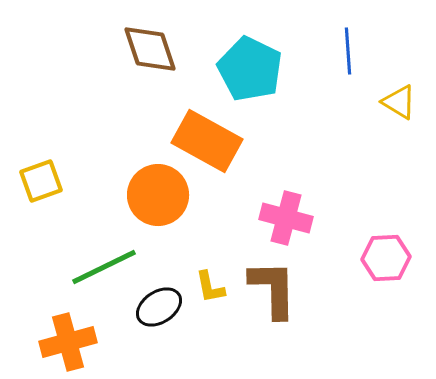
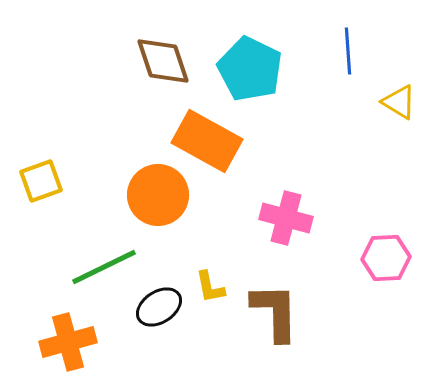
brown diamond: moved 13 px right, 12 px down
brown L-shape: moved 2 px right, 23 px down
